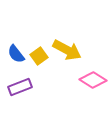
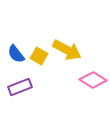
yellow square: rotated 24 degrees counterclockwise
